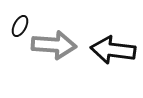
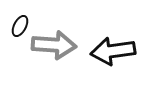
black arrow: moved 1 px down; rotated 15 degrees counterclockwise
